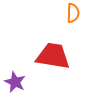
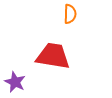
orange semicircle: moved 3 px left, 1 px down
